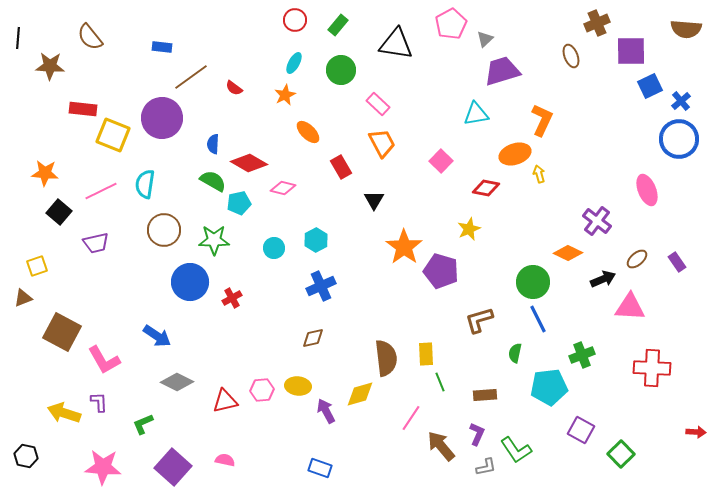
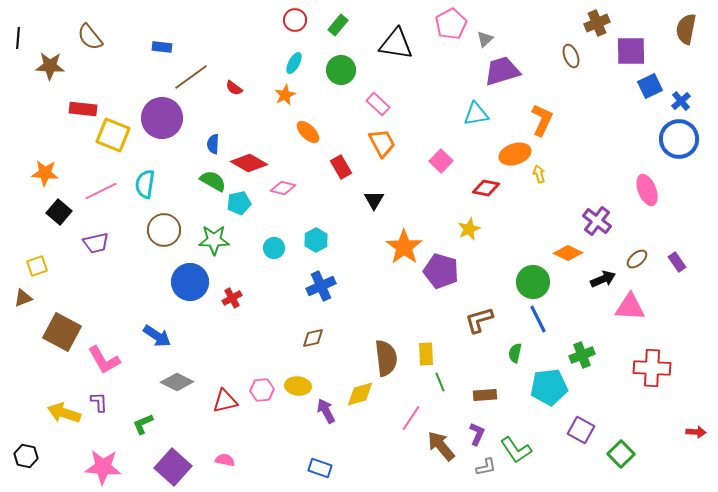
brown semicircle at (686, 29): rotated 96 degrees clockwise
